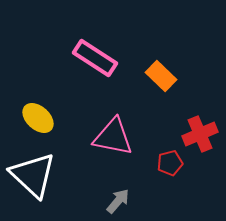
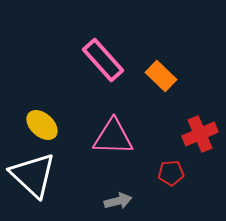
pink rectangle: moved 8 px right, 2 px down; rotated 15 degrees clockwise
yellow ellipse: moved 4 px right, 7 px down
pink triangle: rotated 9 degrees counterclockwise
red pentagon: moved 1 px right, 10 px down; rotated 10 degrees clockwise
gray arrow: rotated 36 degrees clockwise
